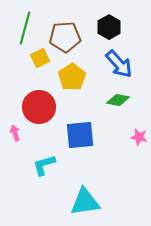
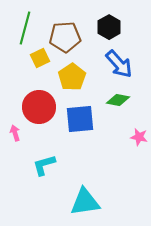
blue square: moved 16 px up
